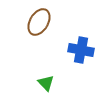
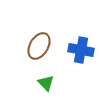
brown ellipse: moved 24 px down
